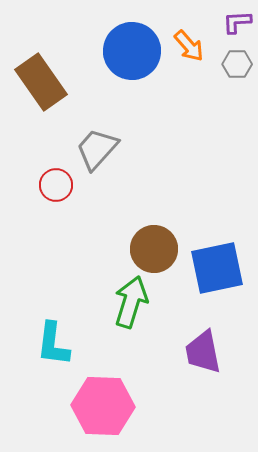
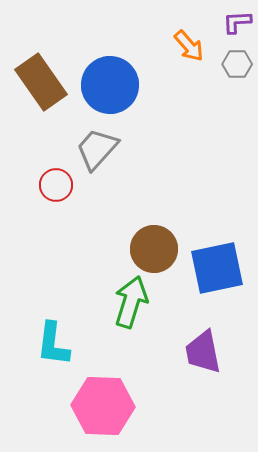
blue circle: moved 22 px left, 34 px down
